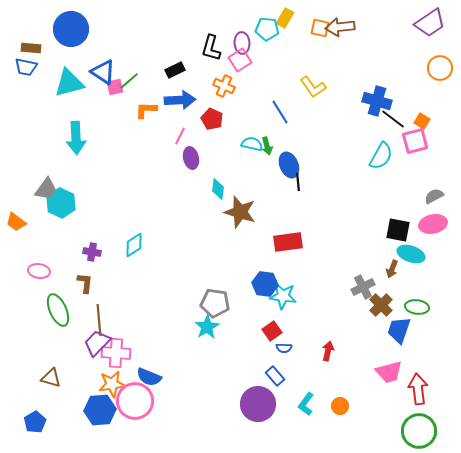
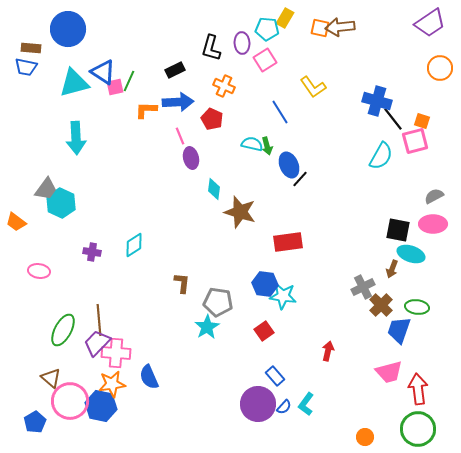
blue circle at (71, 29): moved 3 px left
pink square at (240, 60): moved 25 px right
green line at (129, 81): rotated 25 degrees counterclockwise
cyan triangle at (69, 83): moved 5 px right
blue arrow at (180, 100): moved 2 px left, 2 px down
black line at (393, 119): rotated 15 degrees clockwise
orange square at (422, 121): rotated 14 degrees counterclockwise
pink line at (180, 136): rotated 48 degrees counterclockwise
black line at (298, 182): moved 2 px right, 3 px up; rotated 48 degrees clockwise
cyan diamond at (218, 189): moved 4 px left
pink ellipse at (433, 224): rotated 12 degrees clockwise
brown L-shape at (85, 283): moved 97 px right
gray pentagon at (215, 303): moved 3 px right, 1 px up
green ellipse at (58, 310): moved 5 px right, 20 px down; rotated 52 degrees clockwise
red square at (272, 331): moved 8 px left
blue semicircle at (284, 348): moved 59 px down; rotated 49 degrees counterclockwise
blue semicircle at (149, 377): rotated 45 degrees clockwise
brown triangle at (51, 378): rotated 25 degrees clockwise
pink circle at (135, 401): moved 65 px left
orange circle at (340, 406): moved 25 px right, 31 px down
blue hexagon at (100, 410): moved 1 px right, 4 px up; rotated 16 degrees clockwise
green circle at (419, 431): moved 1 px left, 2 px up
